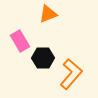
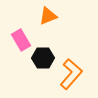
orange triangle: moved 2 px down
pink rectangle: moved 1 px right, 1 px up
